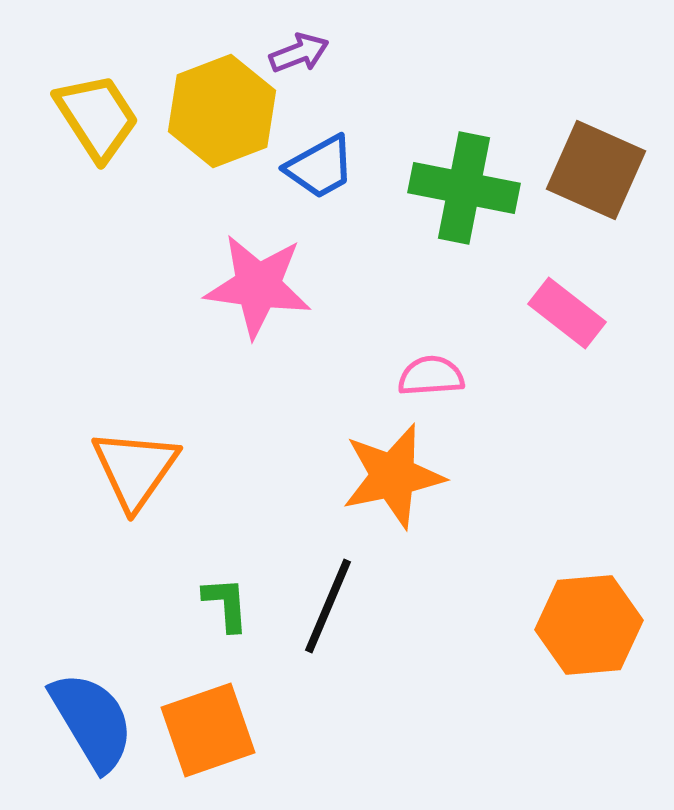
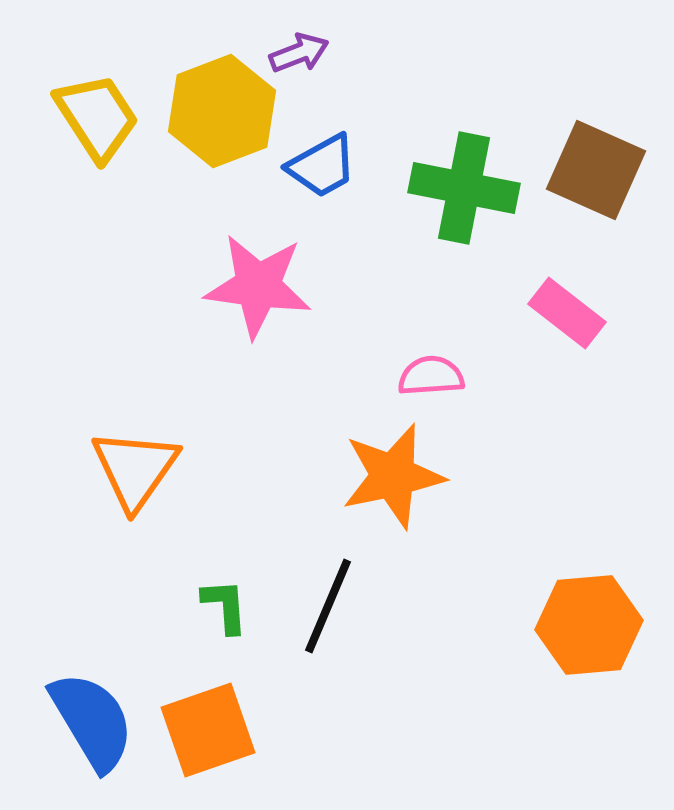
blue trapezoid: moved 2 px right, 1 px up
green L-shape: moved 1 px left, 2 px down
